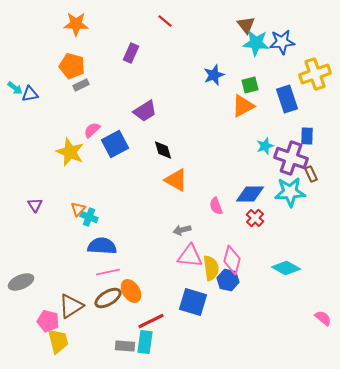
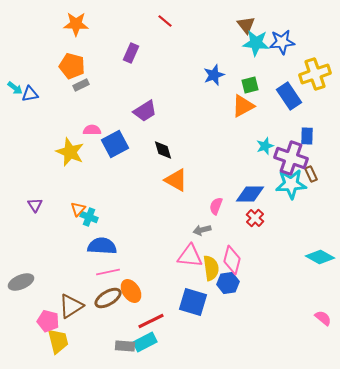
blue rectangle at (287, 99): moved 2 px right, 3 px up; rotated 16 degrees counterclockwise
pink semicircle at (92, 130): rotated 42 degrees clockwise
cyan star at (290, 192): moved 1 px right, 8 px up
pink semicircle at (216, 206): rotated 42 degrees clockwise
gray arrow at (182, 230): moved 20 px right
cyan diamond at (286, 268): moved 34 px right, 11 px up
blue hexagon at (228, 280): moved 3 px down; rotated 20 degrees counterclockwise
cyan rectangle at (145, 342): rotated 55 degrees clockwise
